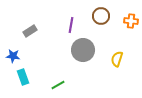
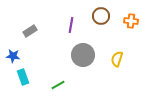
gray circle: moved 5 px down
